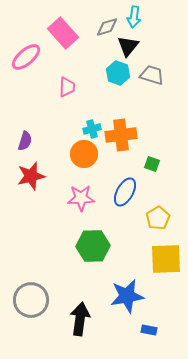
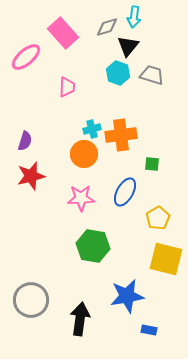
green square: rotated 14 degrees counterclockwise
green hexagon: rotated 12 degrees clockwise
yellow square: rotated 16 degrees clockwise
